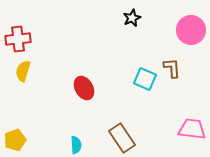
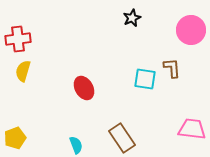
cyan square: rotated 15 degrees counterclockwise
yellow pentagon: moved 2 px up
cyan semicircle: rotated 18 degrees counterclockwise
